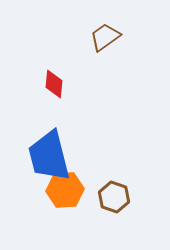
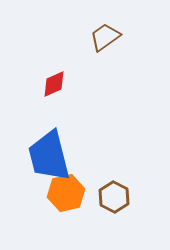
red diamond: rotated 60 degrees clockwise
orange hexagon: moved 1 px right, 3 px down; rotated 9 degrees counterclockwise
brown hexagon: rotated 8 degrees clockwise
